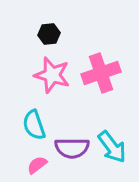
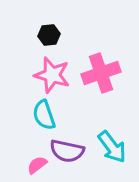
black hexagon: moved 1 px down
cyan semicircle: moved 10 px right, 10 px up
purple semicircle: moved 5 px left, 3 px down; rotated 12 degrees clockwise
